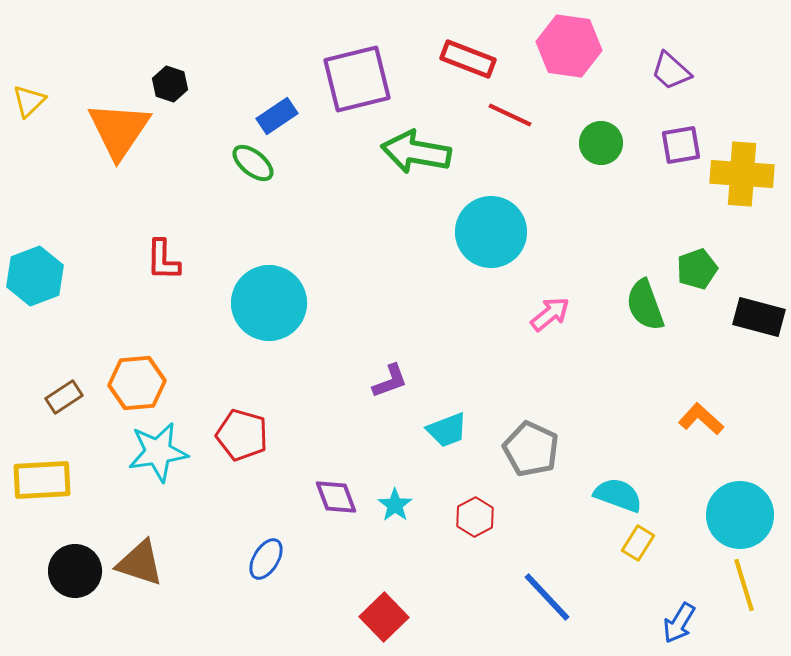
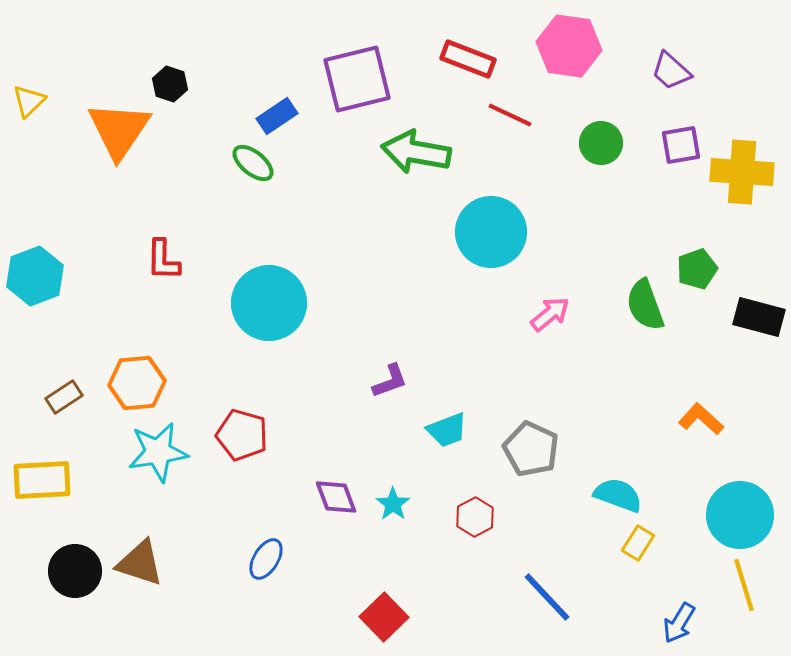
yellow cross at (742, 174): moved 2 px up
cyan star at (395, 505): moved 2 px left, 1 px up
